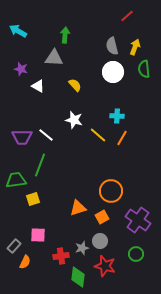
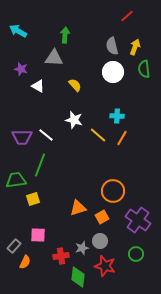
orange circle: moved 2 px right
